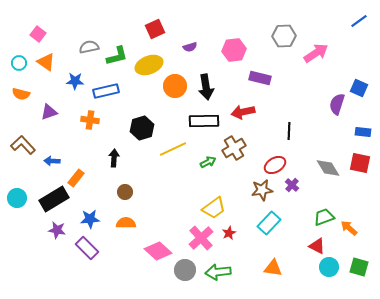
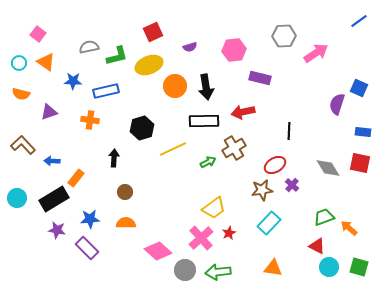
red square at (155, 29): moved 2 px left, 3 px down
blue star at (75, 81): moved 2 px left
